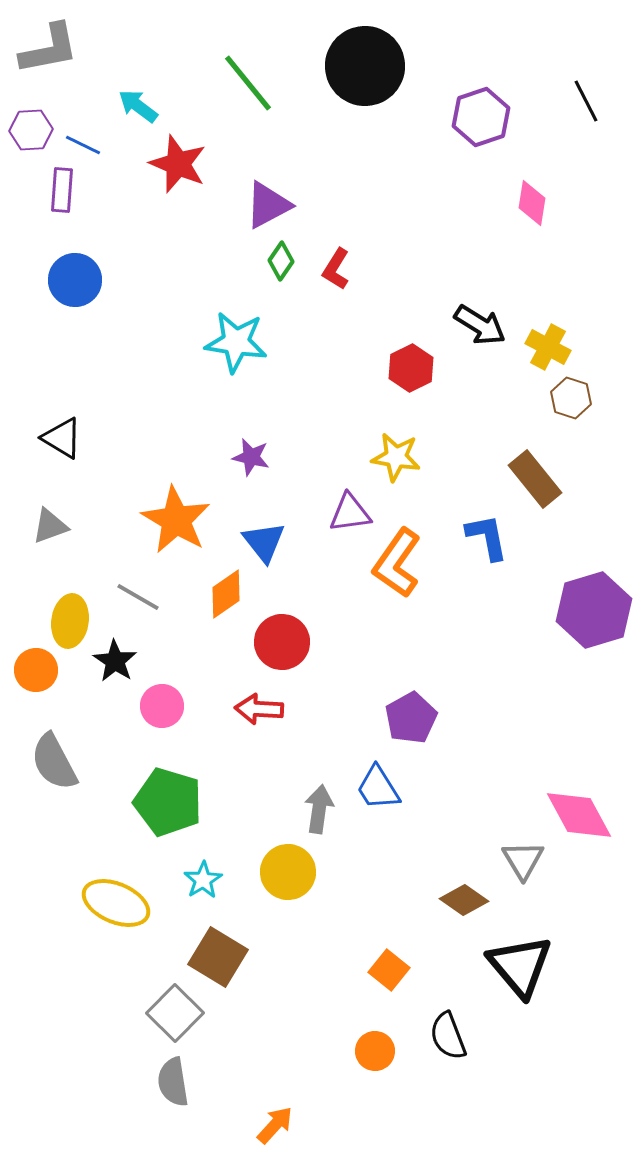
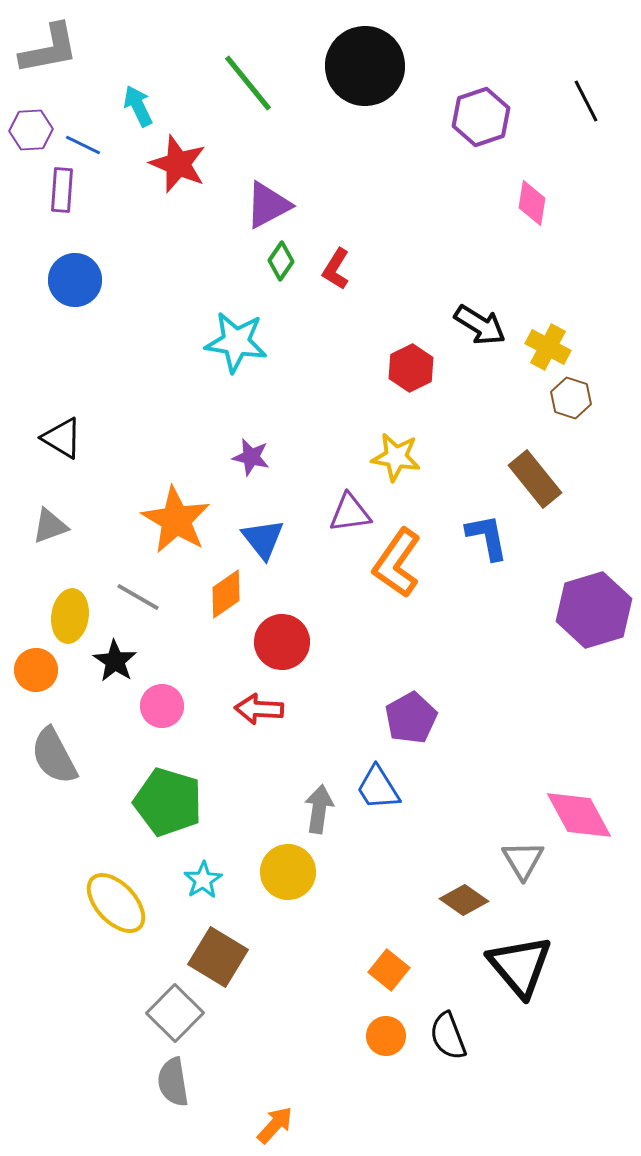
cyan arrow at (138, 106): rotated 27 degrees clockwise
blue triangle at (264, 542): moved 1 px left, 3 px up
yellow ellipse at (70, 621): moved 5 px up
gray semicircle at (54, 762): moved 6 px up
yellow ellipse at (116, 903): rotated 24 degrees clockwise
orange circle at (375, 1051): moved 11 px right, 15 px up
